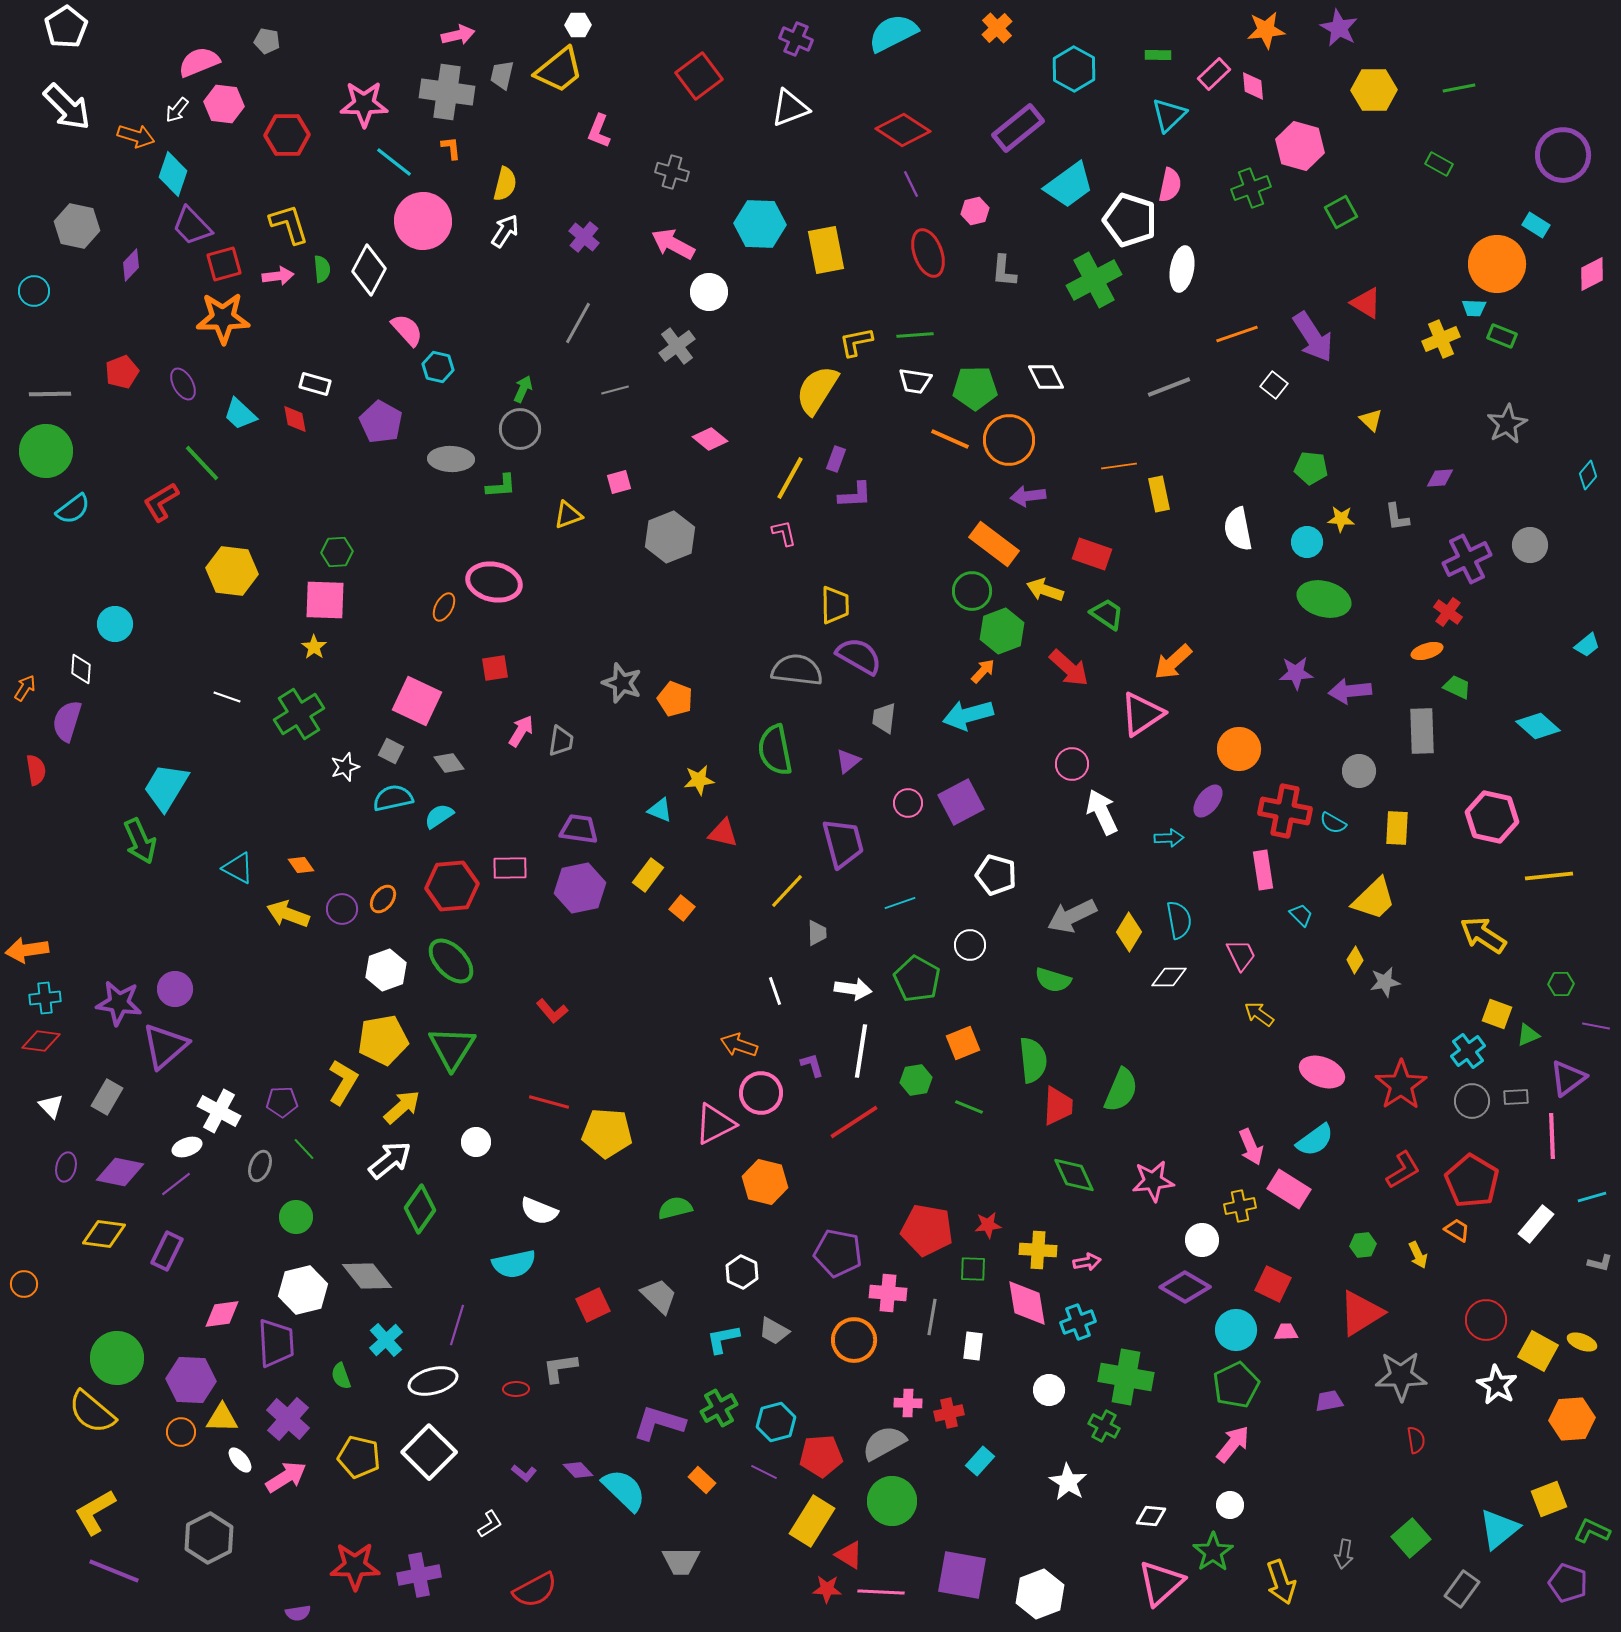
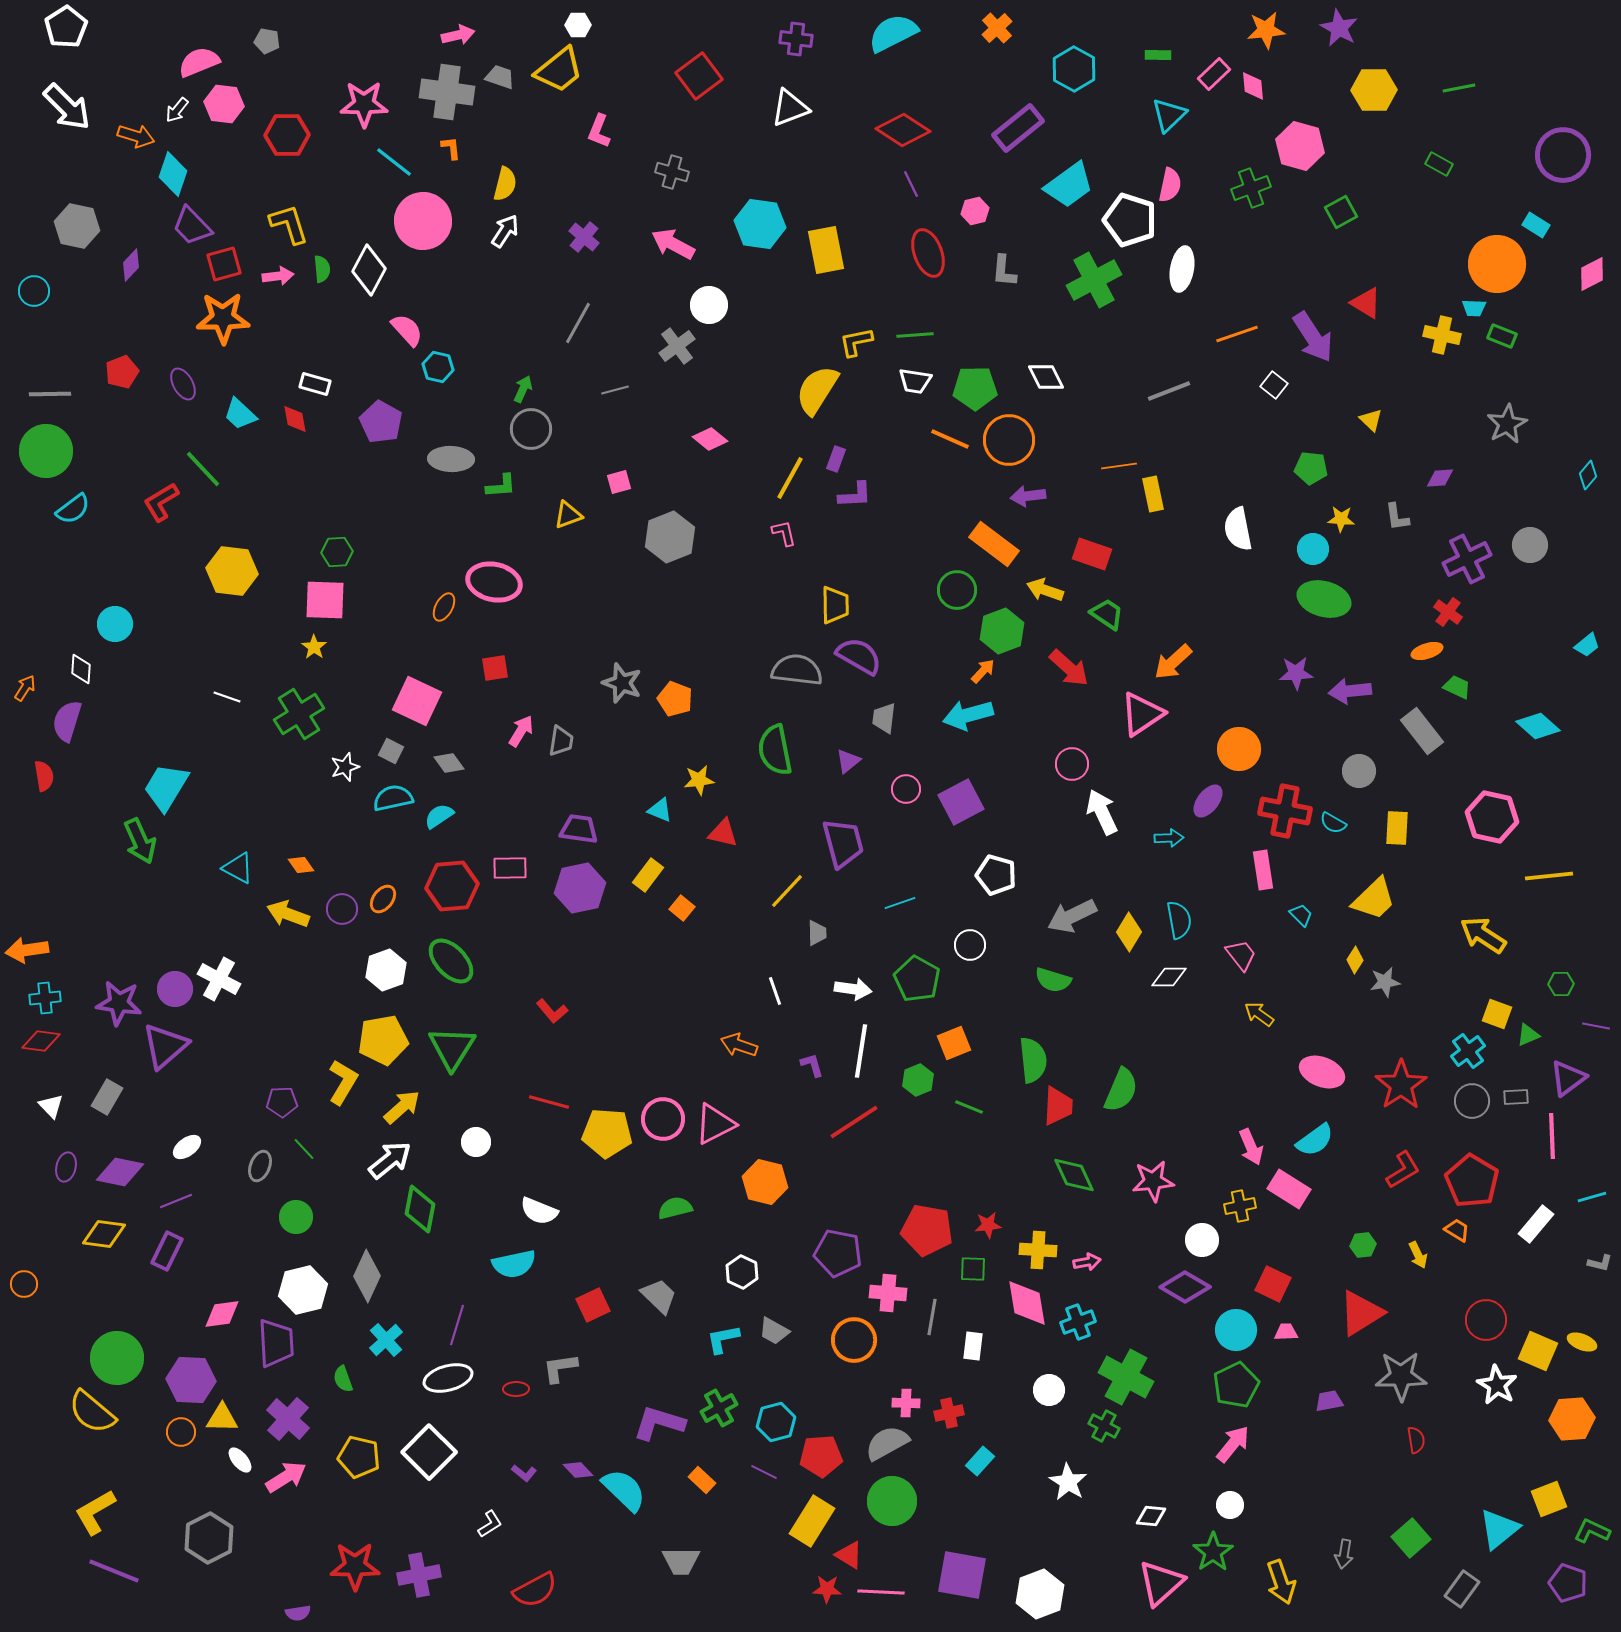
purple cross at (796, 39): rotated 16 degrees counterclockwise
gray trapezoid at (502, 75): moved 2 px left, 2 px down; rotated 96 degrees clockwise
cyan hexagon at (760, 224): rotated 6 degrees clockwise
white circle at (709, 292): moved 13 px down
yellow cross at (1441, 339): moved 1 px right, 4 px up; rotated 36 degrees clockwise
gray line at (1169, 387): moved 4 px down
gray circle at (520, 429): moved 11 px right
green line at (202, 463): moved 1 px right, 6 px down
yellow rectangle at (1159, 494): moved 6 px left
cyan circle at (1307, 542): moved 6 px right, 7 px down
green circle at (972, 591): moved 15 px left, 1 px up
gray rectangle at (1422, 731): rotated 36 degrees counterclockwise
red semicircle at (36, 770): moved 8 px right, 6 px down
pink circle at (908, 803): moved 2 px left, 14 px up
pink trapezoid at (1241, 955): rotated 12 degrees counterclockwise
orange square at (963, 1043): moved 9 px left
green hexagon at (916, 1080): moved 2 px right; rotated 12 degrees counterclockwise
pink circle at (761, 1093): moved 98 px left, 26 px down
white cross at (219, 1111): moved 132 px up
white ellipse at (187, 1147): rotated 16 degrees counterclockwise
purple line at (176, 1184): moved 17 px down; rotated 16 degrees clockwise
green diamond at (420, 1209): rotated 24 degrees counterclockwise
gray diamond at (367, 1276): rotated 63 degrees clockwise
yellow square at (1538, 1351): rotated 6 degrees counterclockwise
green semicircle at (341, 1376): moved 2 px right, 3 px down
green cross at (1126, 1377): rotated 18 degrees clockwise
white ellipse at (433, 1381): moved 15 px right, 3 px up
pink cross at (908, 1403): moved 2 px left
gray semicircle at (884, 1443): moved 3 px right
